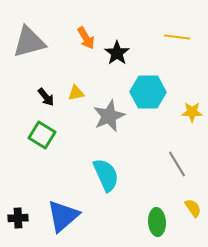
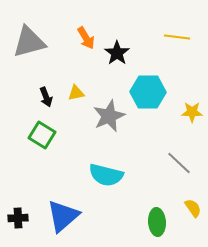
black arrow: rotated 18 degrees clockwise
gray line: moved 2 px right, 1 px up; rotated 16 degrees counterclockwise
cyan semicircle: rotated 128 degrees clockwise
